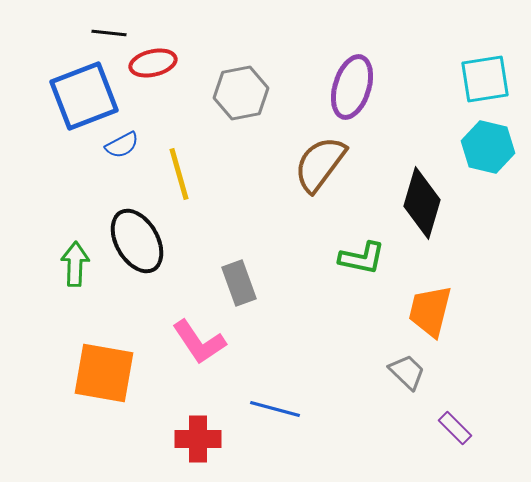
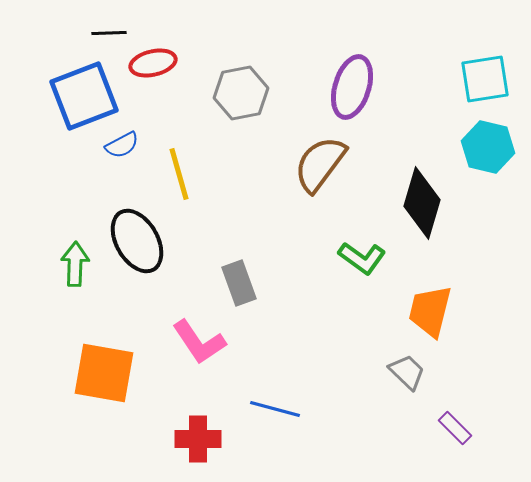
black line: rotated 8 degrees counterclockwise
green L-shape: rotated 24 degrees clockwise
